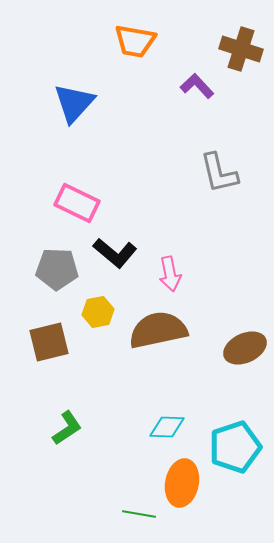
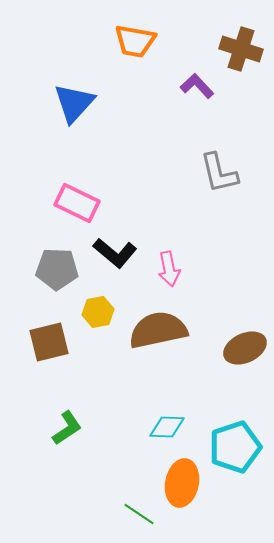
pink arrow: moved 1 px left, 5 px up
green line: rotated 24 degrees clockwise
